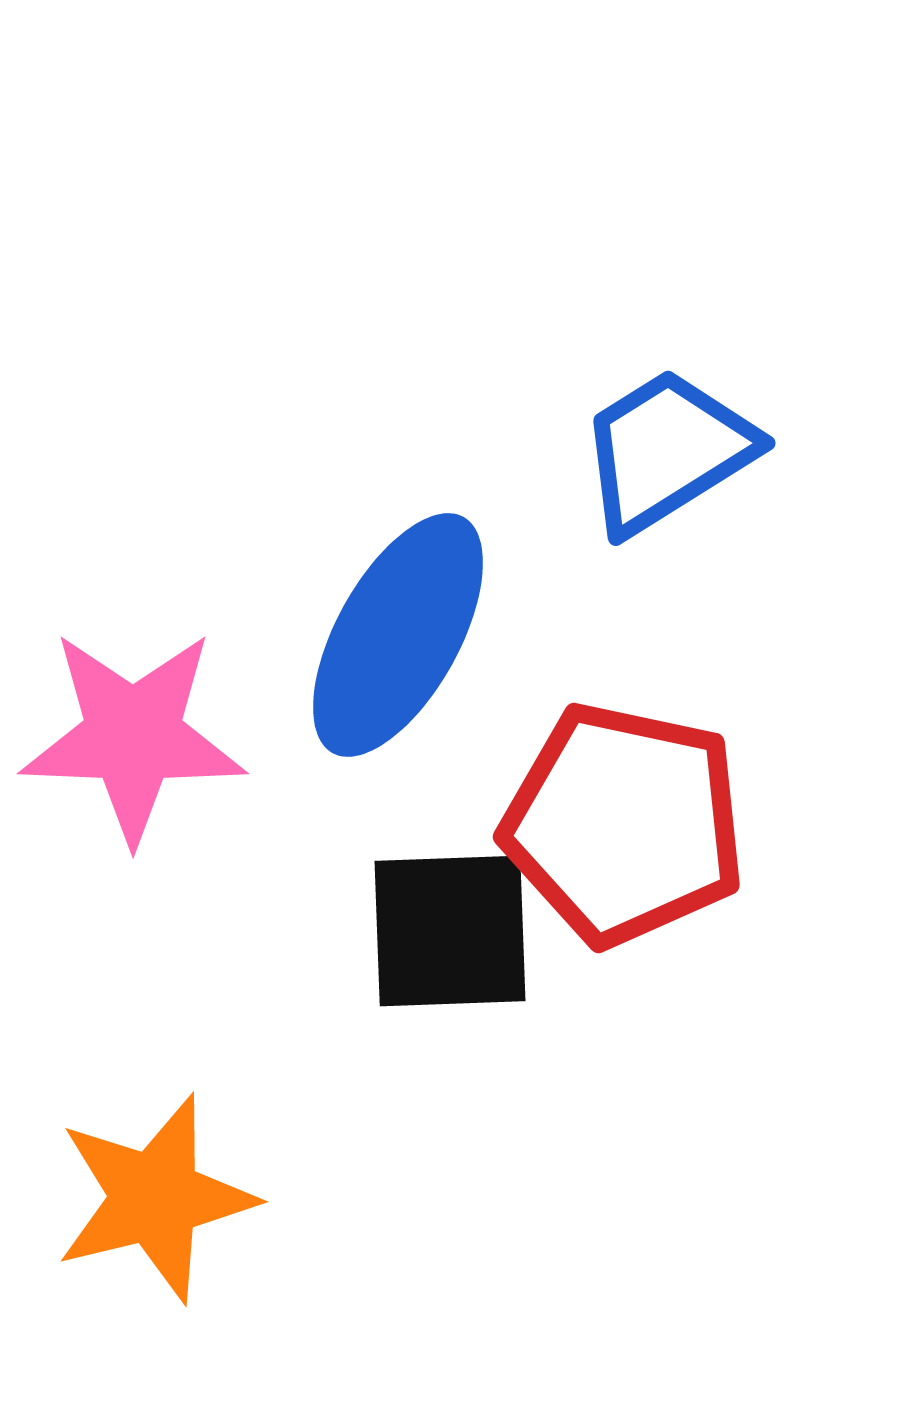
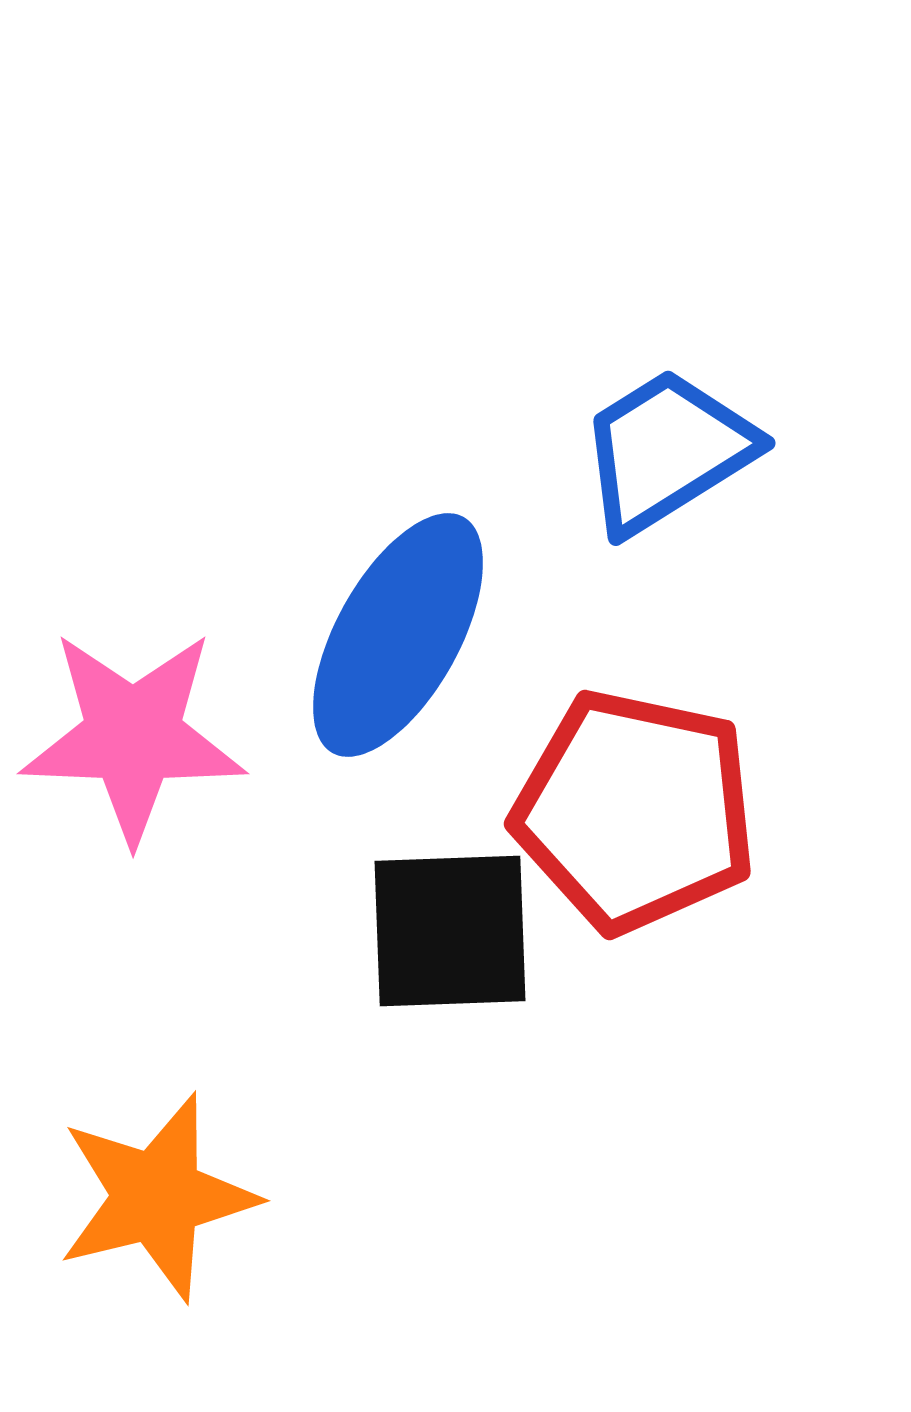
red pentagon: moved 11 px right, 13 px up
orange star: moved 2 px right, 1 px up
